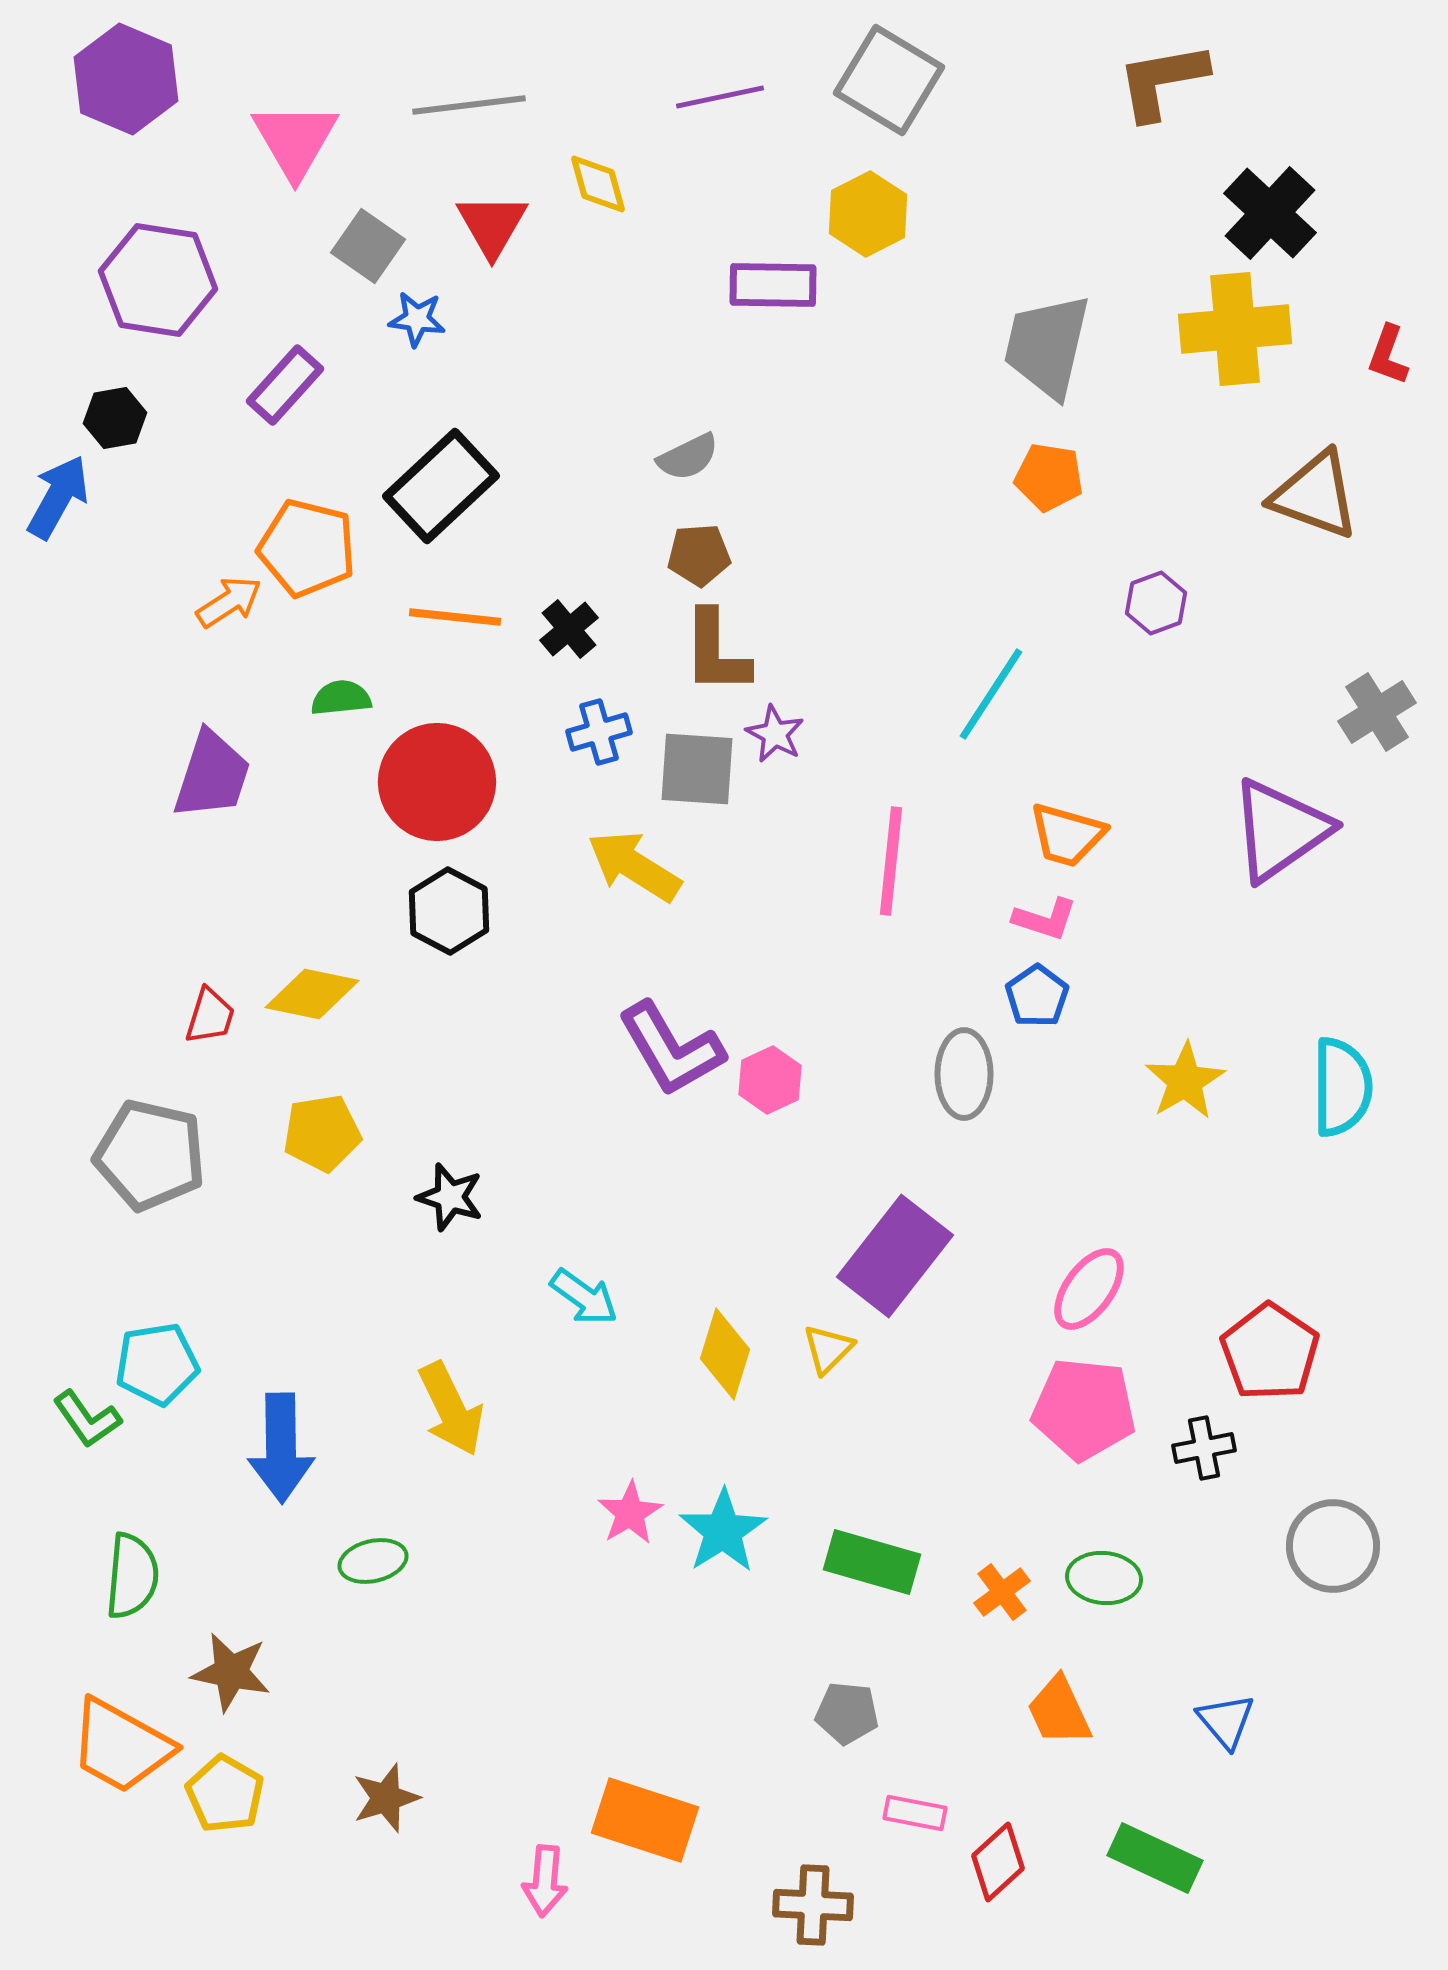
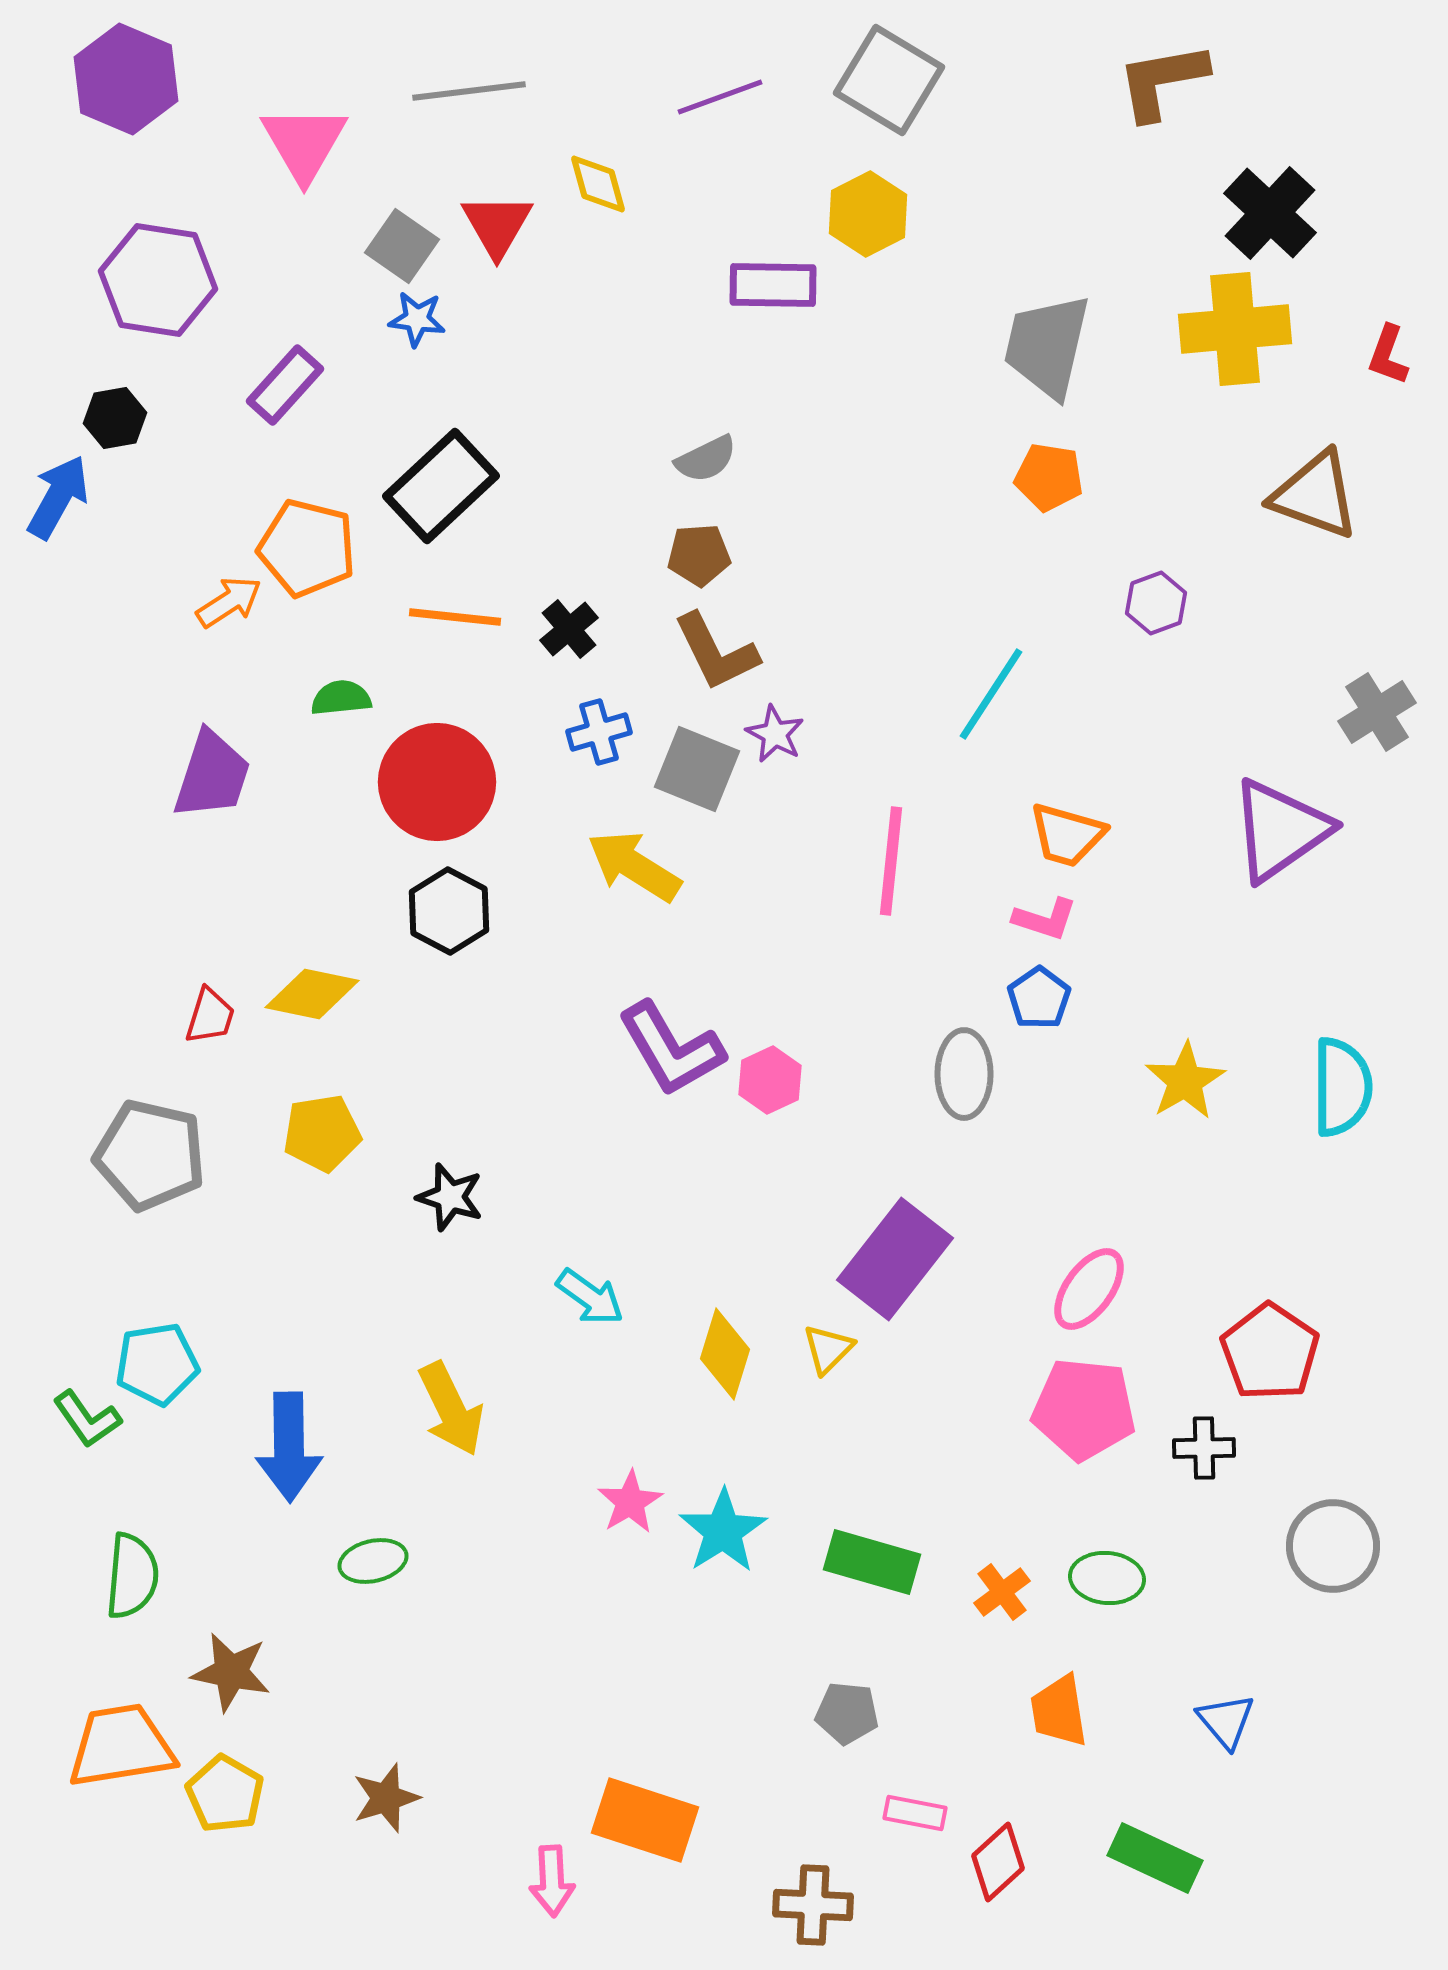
purple line at (720, 97): rotated 8 degrees counterclockwise
gray line at (469, 105): moved 14 px up
pink triangle at (295, 140): moved 9 px right, 3 px down
red triangle at (492, 225): moved 5 px right
gray square at (368, 246): moved 34 px right
gray semicircle at (688, 457): moved 18 px right, 2 px down
brown L-shape at (716, 652): rotated 26 degrees counterclockwise
gray square at (697, 769): rotated 18 degrees clockwise
blue pentagon at (1037, 996): moved 2 px right, 2 px down
purple rectangle at (895, 1256): moved 3 px down
cyan arrow at (584, 1297): moved 6 px right
blue arrow at (281, 1448): moved 8 px right, 1 px up
black cross at (1204, 1448): rotated 10 degrees clockwise
pink star at (630, 1513): moved 11 px up
green ellipse at (1104, 1578): moved 3 px right
orange trapezoid at (1059, 1711): rotated 16 degrees clockwise
orange trapezoid at (121, 1746): rotated 142 degrees clockwise
pink arrow at (545, 1881): moved 7 px right; rotated 8 degrees counterclockwise
